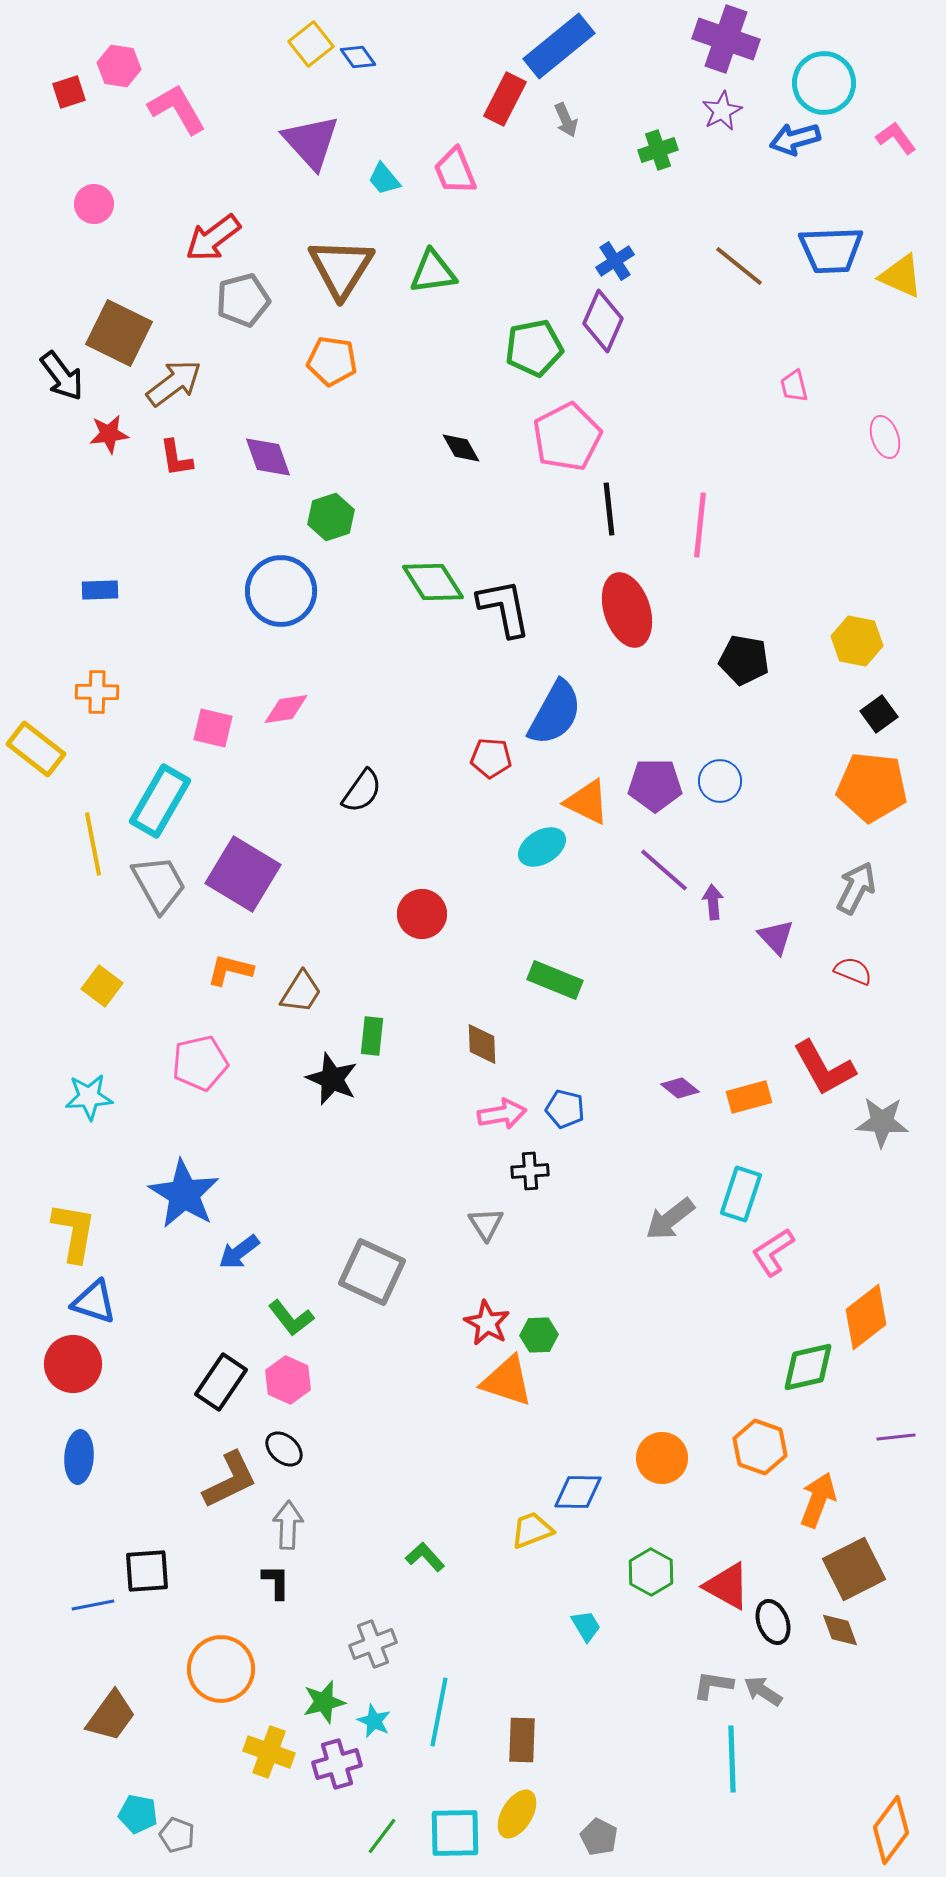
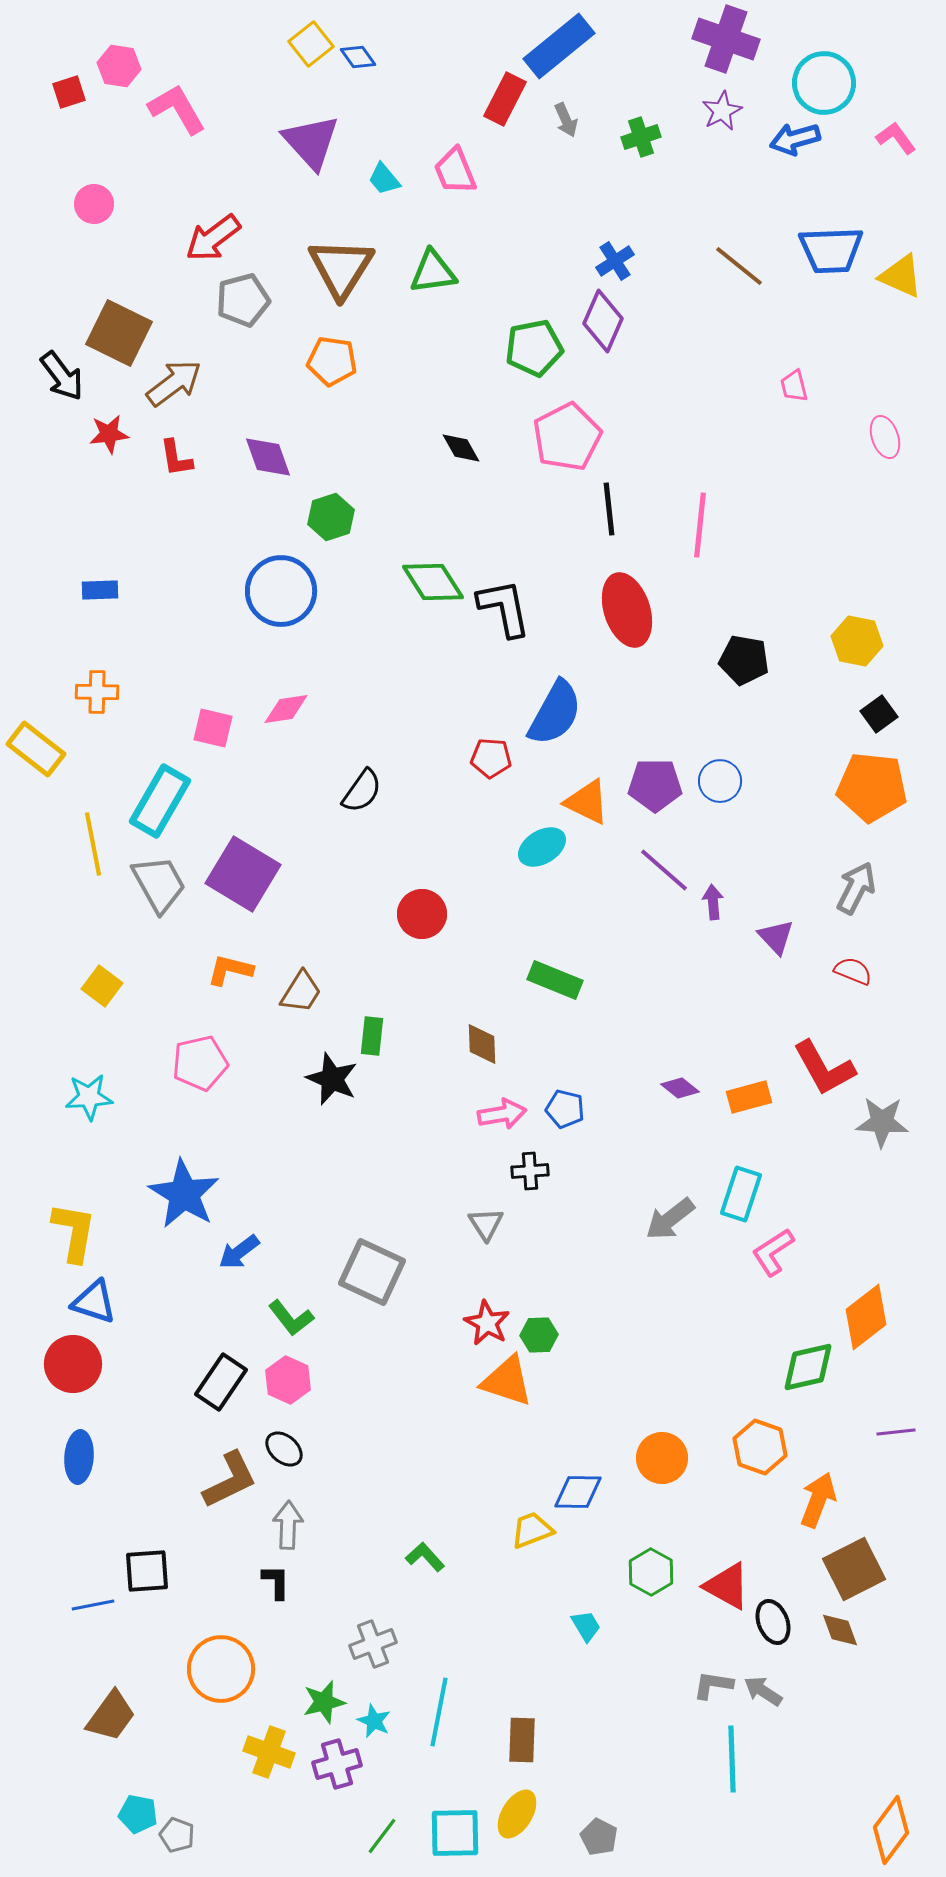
green cross at (658, 150): moved 17 px left, 13 px up
purple line at (896, 1437): moved 5 px up
